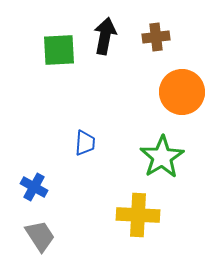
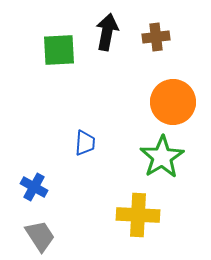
black arrow: moved 2 px right, 4 px up
orange circle: moved 9 px left, 10 px down
